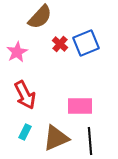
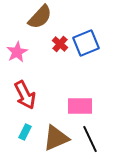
black line: moved 2 px up; rotated 20 degrees counterclockwise
